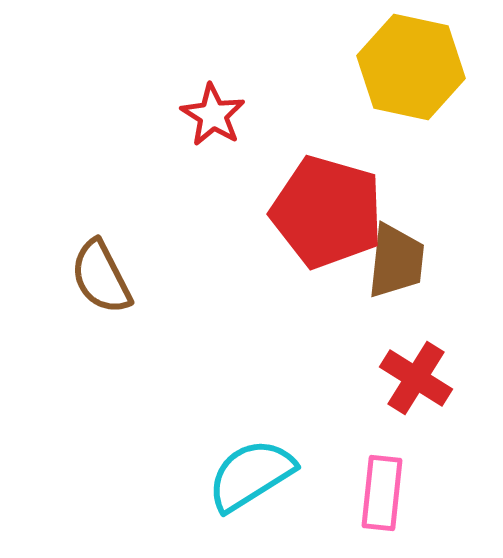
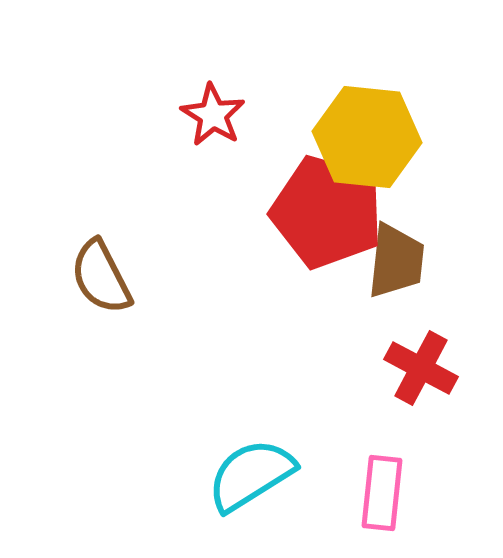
yellow hexagon: moved 44 px left, 70 px down; rotated 6 degrees counterclockwise
red cross: moved 5 px right, 10 px up; rotated 4 degrees counterclockwise
